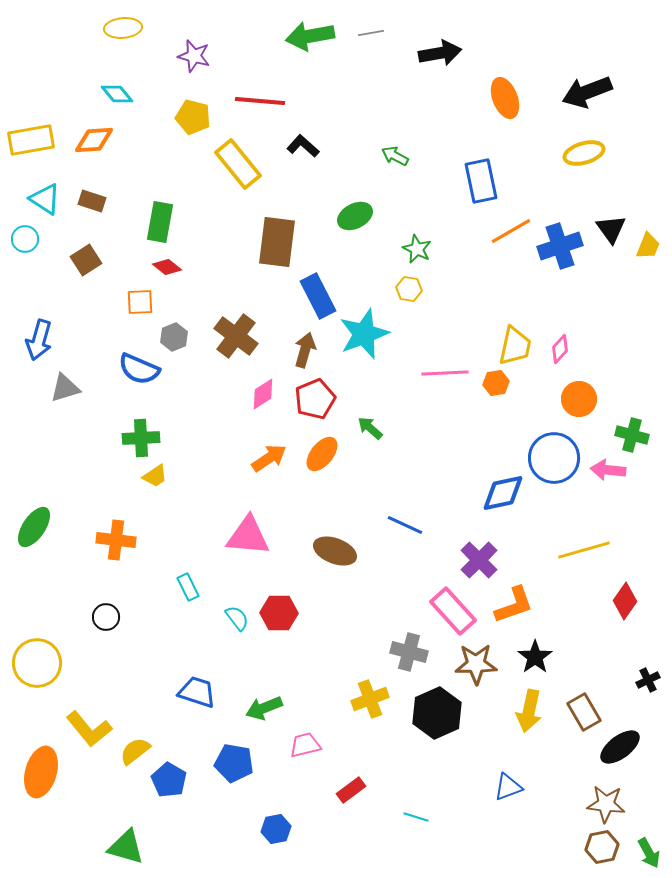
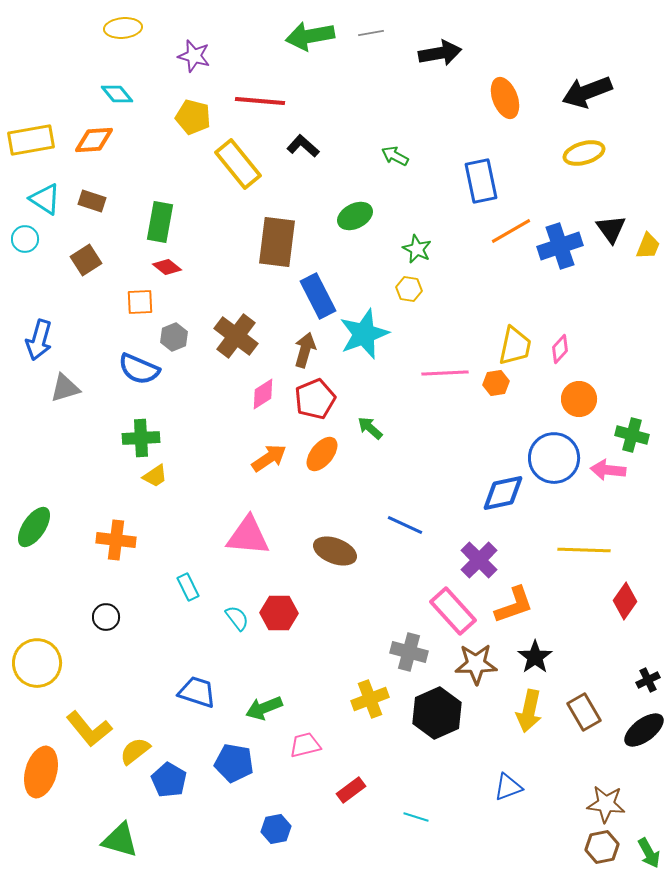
yellow line at (584, 550): rotated 18 degrees clockwise
black ellipse at (620, 747): moved 24 px right, 17 px up
green triangle at (126, 847): moved 6 px left, 7 px up
